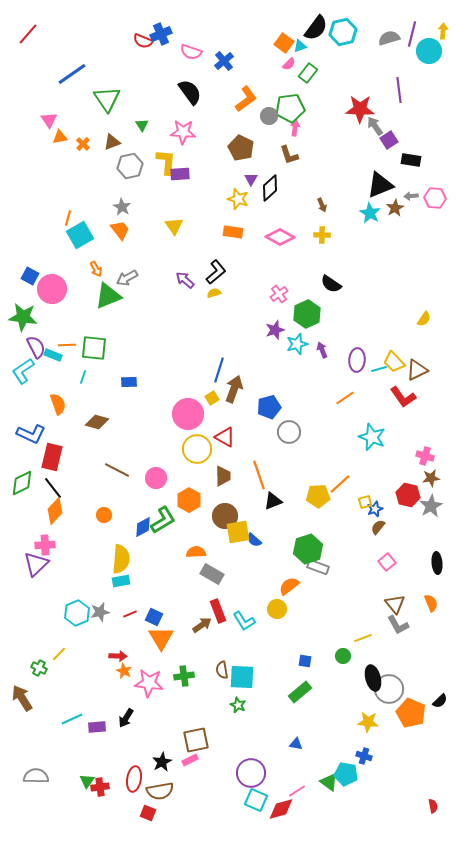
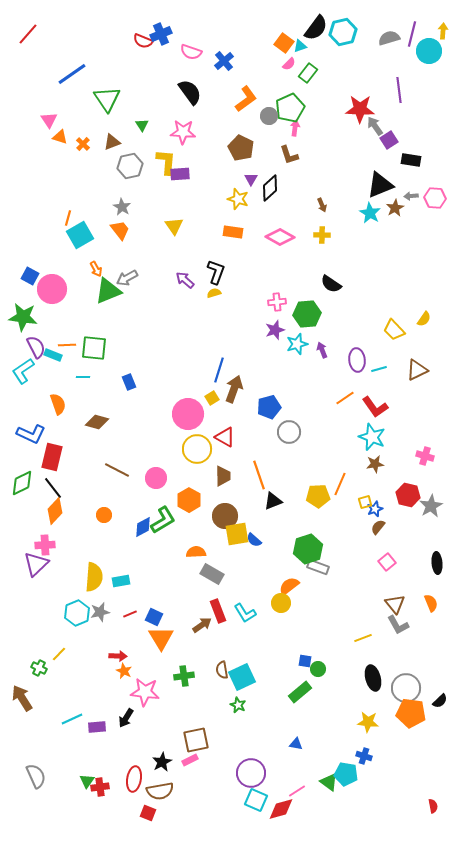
green pentagon at (290, 108): rotated 16 degrees counterclockwise
orange triangle at (60, 137): rotated 28 degrees clockwise
black L-shape at (216, 272): rotated 30 degrees counterclockwise
pink cross at (279, 294): moved 2 px left, 8 px down; rotated 30 degrees clockwise
green triangle at (108, 296): moved 5 px up
green hexagon at (307, 314): rotated 20 degrees clockwise
purple ellipse at (357, 360): rotated 10 degrees counterclockwise
yellow trapezoid at (394, 362): moved 32 px up
cyan line at (83, 377): rotated 72 degrees clockwise
blue rectangle at (129, 382): rotated 70 degrees clockwise
red L-shape at (403, 397): moved 28 px left, 10 px down
brown star at (431, 478): moved 56 px left, 14 px up
orange line at (340, 484): rotated 25 degrees counterclockwise
yellow square at (238, 532): moved 1 px left, 2 px down
yellow semicircle at (121, 559): moved 27 px left, 18 px down
yellow circle at (277, 609): moved 4 px right, 6 px up
cyan L-shape at (244, 621): moved 1 px right, 8 px up
green circle at (343, 656): moved 25 px left, 13 px down
cyan square at (242, 677): rotated 28 degrees counterclockwise
pink star at (149, 683): moved 4 px left, 9 px down
gray circle at (389, 689): moved 17 px right, 1 px up
orange pentagon at (411, 713): rotated 16 degrees counterclockwise
gray semicircle at (36, 776): rotated 65 degrees clockwise
